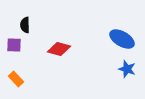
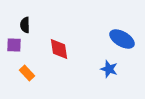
red diamond: rotated 65 degrees clockwise
blue star: moved 18 px left
orange rectangle: moved 11 px right, 6 px up
